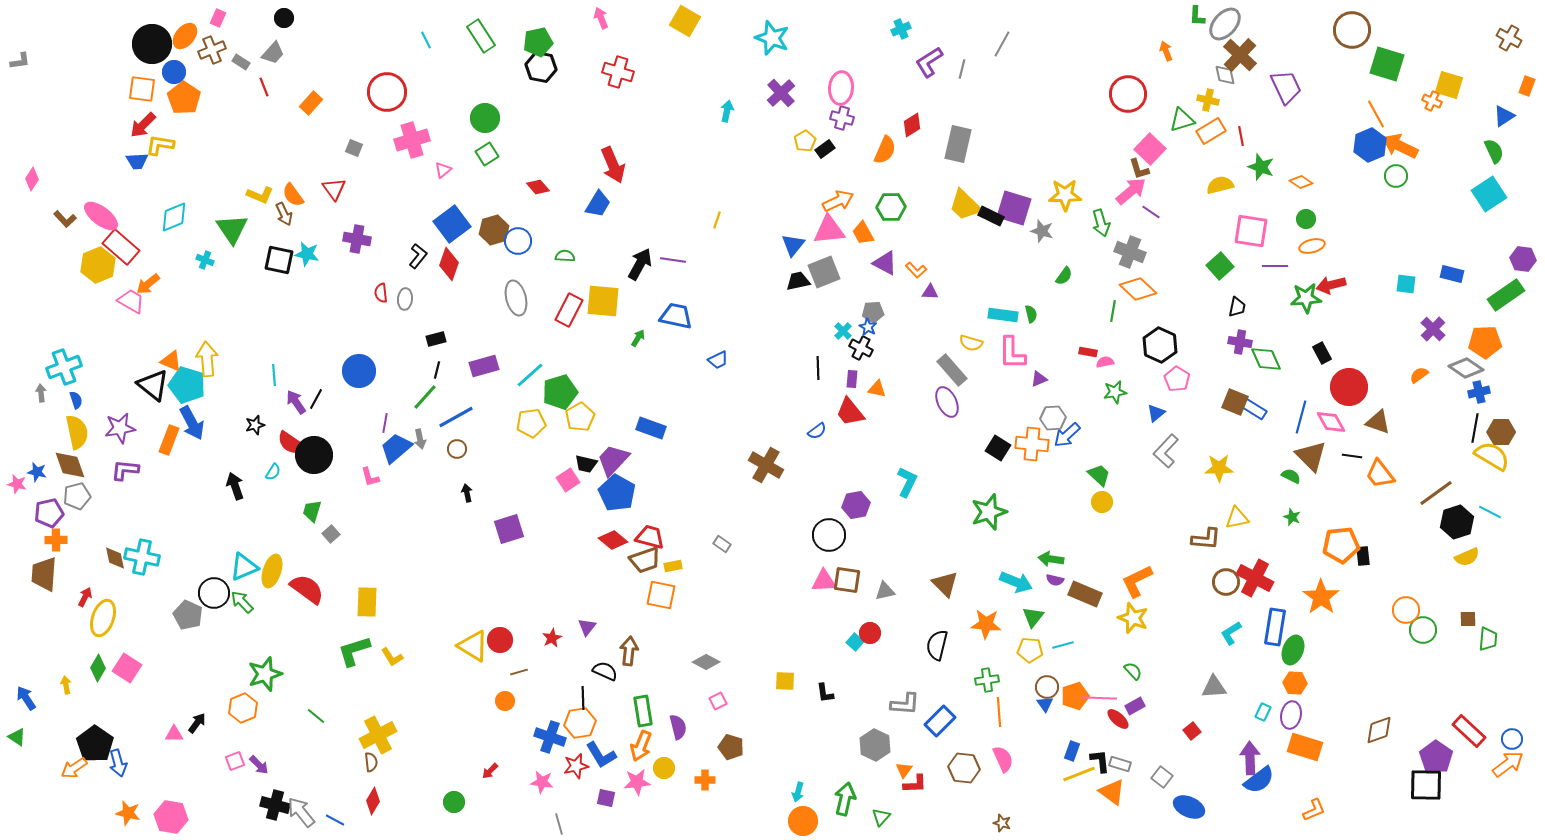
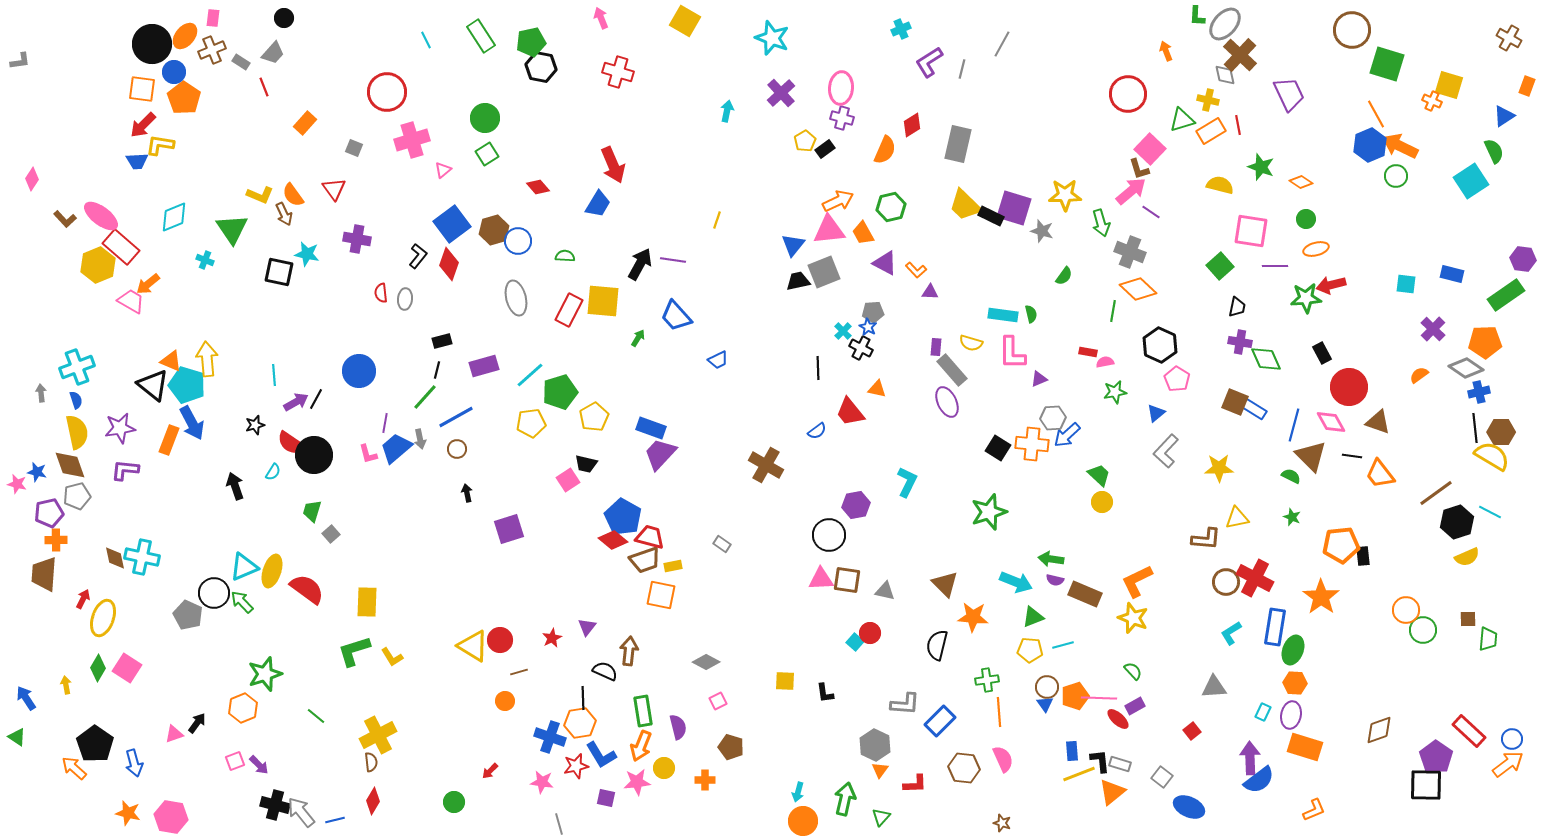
pink rectangle at (218, 18): moved 5 px left; rotated 18 degrees counterclockwise
green pentagon at (538, 42): moved 7 px left
purple trapezoid at (1286, 87): moved 3 px right, 7 px down
orange rectangle at (311, 103): moved 6 px left, 20 px down
red line at (1241, 136): moved 3 px left, 11 px up
yellow semicircle at (1220, 185): rotated 28 degrees clockwise
cyan square at (1489, 194): moved 18 px left, 13 px up
green hexagon at (891, 207): rotated 12 degrees counterclockwise
orange ellipse at (1312, 246): moved 4 px right, 3 px down
black square at (279, 260): moved 12 px down
blue trapezoid at (676, 316): rotated 144 degrees counterclockwise
black rectangle at (436, 339): moved 6 px right, 2 px down
cyan cross at (64, 367): moved 13 px right
purple rectangle at (852, 379): moved 84 px right, 32 px up
purple arrow at (296, 402): rotated 95 degrees clockwise
yellow pentagon at (580, 417): moved 14 px right
blue line at (1301, 417): moved 7 px left, 8 px down
black line at (1475, 428): rotated 16 degrees counterclockwise
purple trapezoid at (613, 460): moved 47 px right, 6 px up
pink L-shape at (370, 477): moved 2 px left, 23 px up
blue pentagon at (617, 493): moved 6 px right, 24 px down
pink triangle at (824, 581): moved 3 px left, 2 px up
gray triangle at (885, 591): rotated 25 degrees clockwise
red arrow at (85, 597): moved 2 px left, 2 px down
green triangle at (1033, 617): rotated 30 degrees clockwise
orange star at (986, 624): moved 13 px left, 7 px up
pink triangle at (174, 734): rotated 18 degrees counterclockwise
blue rectangle at (1072, 751): rotated 24 degrees counterclockwise
blue arrow at (118, 763): moved 16 px right
orange arrow at (74, 768): rotated 76 degrees clockwise
orange triangle at (904, 770): moved 24 px left
orange triangle at (1112, 792): rotated 44 degrees clockwise
blue line at (335, 820): rotated 42 degrees counterclockwise
